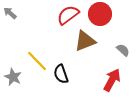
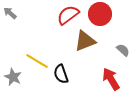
yellow line: rotated 15 degrees counterclockwise
red arrow: moved 1 px left, 1 px up; rotated 60 degrees counterclockwise
